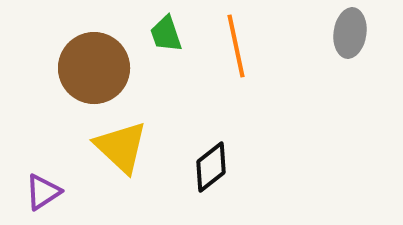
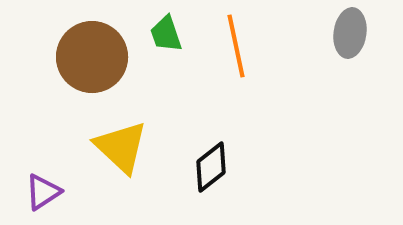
brown circle: moved 2 px left, 11 px up
